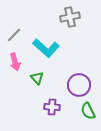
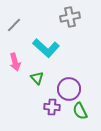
gray line: moved 10 px up
purple circle: moved 10 px left, 4 px down
green semicircle: moved 8 px left
